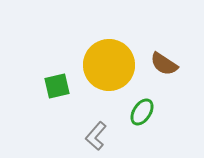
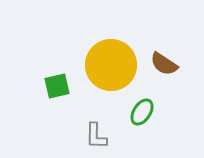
yellow circle: moved 2 px right
gray L-shape: rotated 40 degrees counterclockwise
